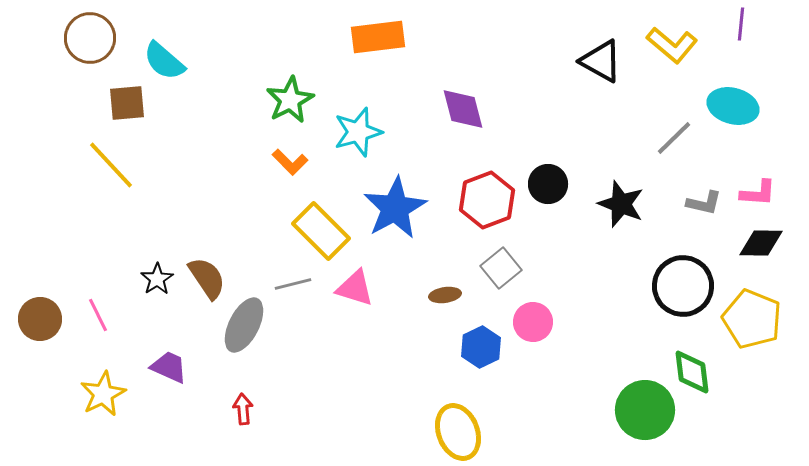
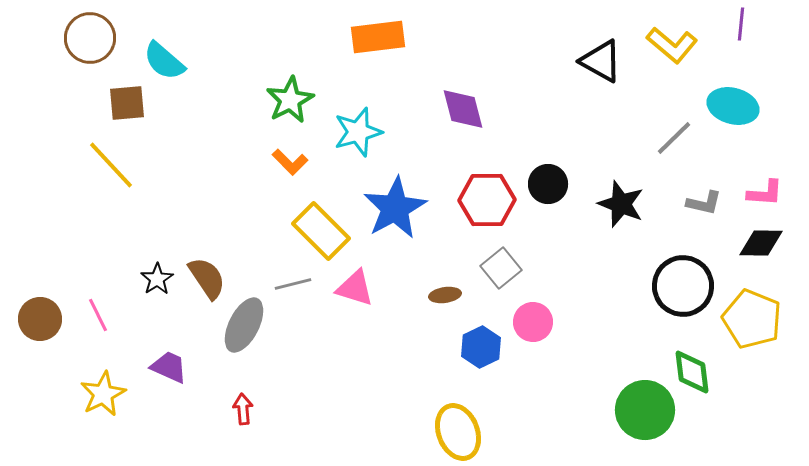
pink L-shape at (758, 193): moved 7 px right
red hexagon at (487, 200): rotated 20 degrees clockwise
